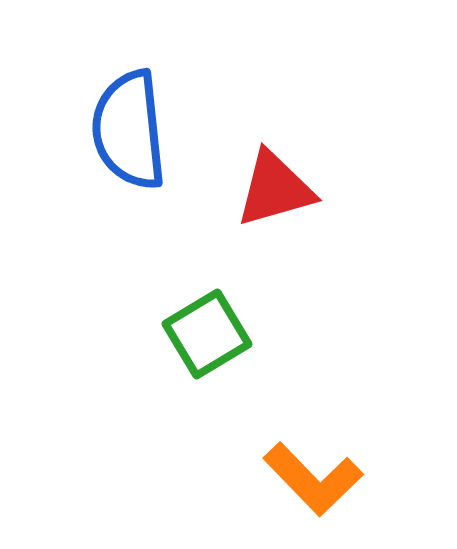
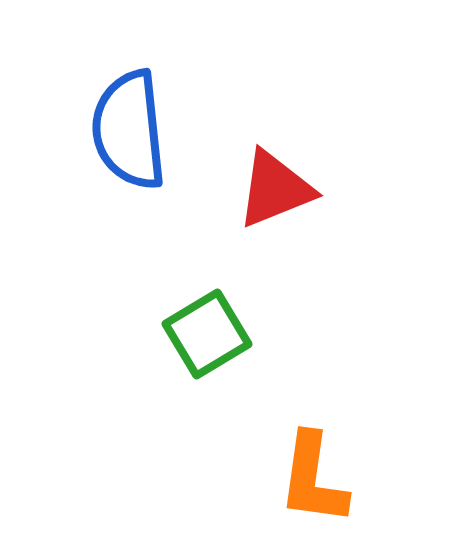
red triangle: rotated 6 degrees counterclockwise
orange L-shape: rotated 52 degrees clockwise
